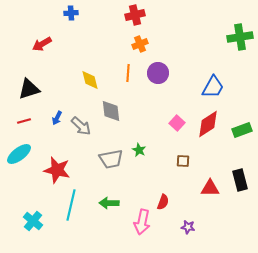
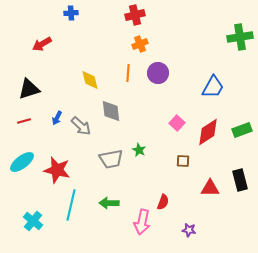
red diamond: moved 8 px down
cyan ellipse: moved 3 px right, 8 px down
purple star: moved 1 px right, 3 px down
